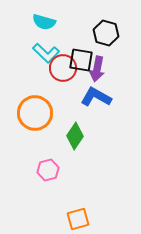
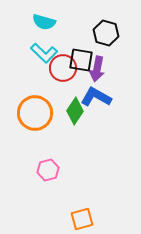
cyan L-shape: moved 2 px left
green diamond: moved 25 px up
orange square: moved 4 px right
